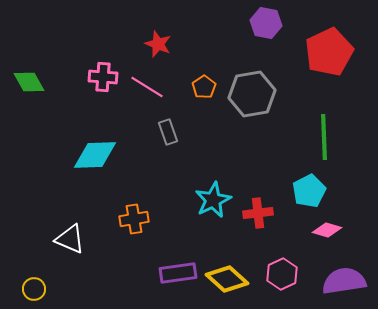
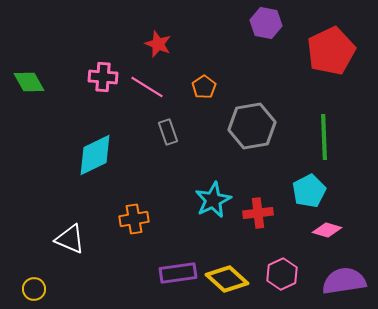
red pentagon: moved 2 px right, 1 px up
gray hexagon: moved 32 px down
cyan diamond: rotated 24 degrees counterclockwise
